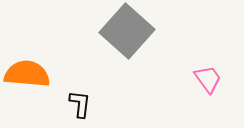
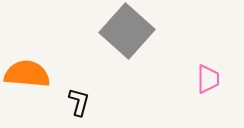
pink trapezoid: rotated 36 degrees clockwise
black L-shape: moved 1 px left, 2 px up; rotated 8 degrees clockwise
